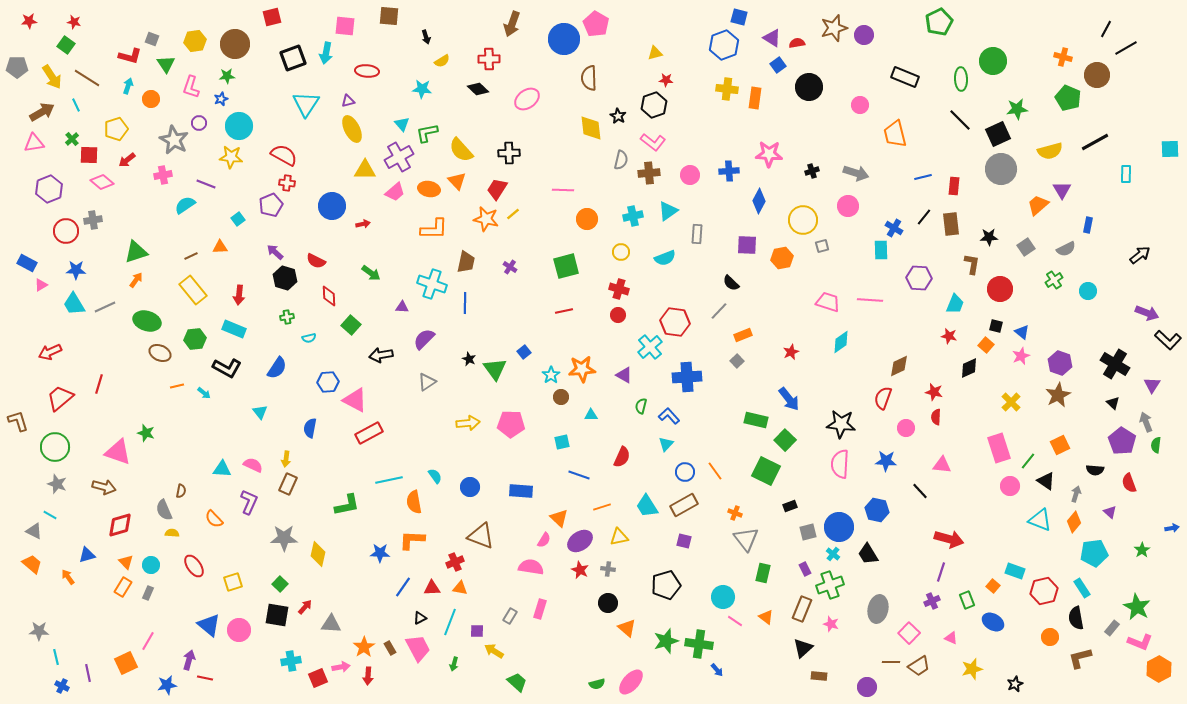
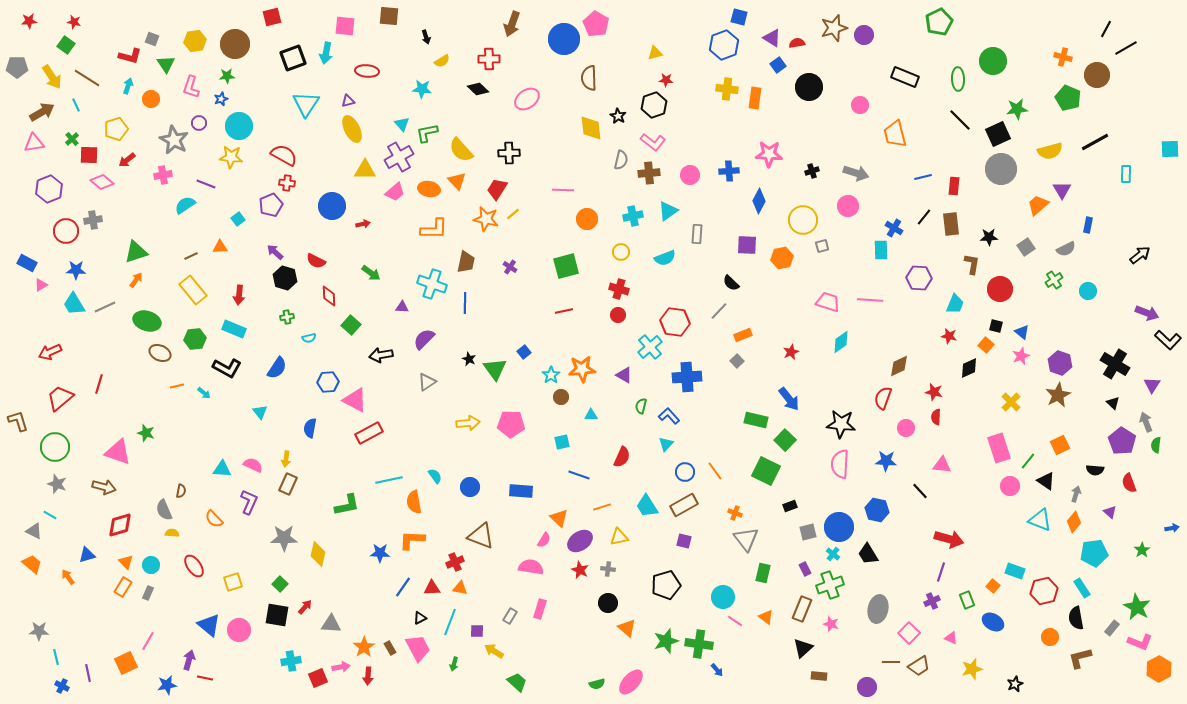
green ellipse at (961, 79): moved 3 px left
